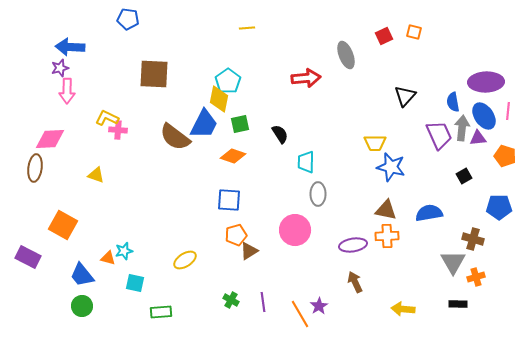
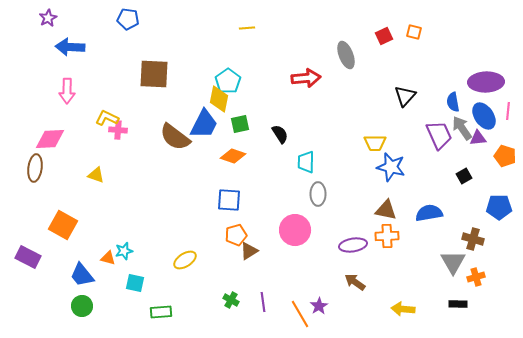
purple star at (60, 68): moved 12 px left, 50 px up; rotated 12 degrees counterclockwise
gray arrow at (462, 128): rotated 40 degrees counterclockwise
brown arrow at (355, 282): rotated 30 degrees counterclockwise
